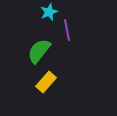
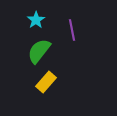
cyan star: moved 13 px left, 8 px down; rotated 12 degrees counterclockwise
purple line: moved 5 px right
